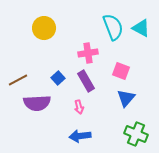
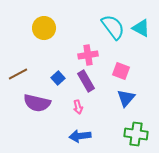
cyan semicircle: rotated 16 degrees counterclockwise
pink cross: moved 2 px down
brown line: moved 6 px up
purple semicircle: rotated 16 degrees clockwise
pink arrow: moved 1 px left
green cross: rotated 15 degrees counterclockwise
